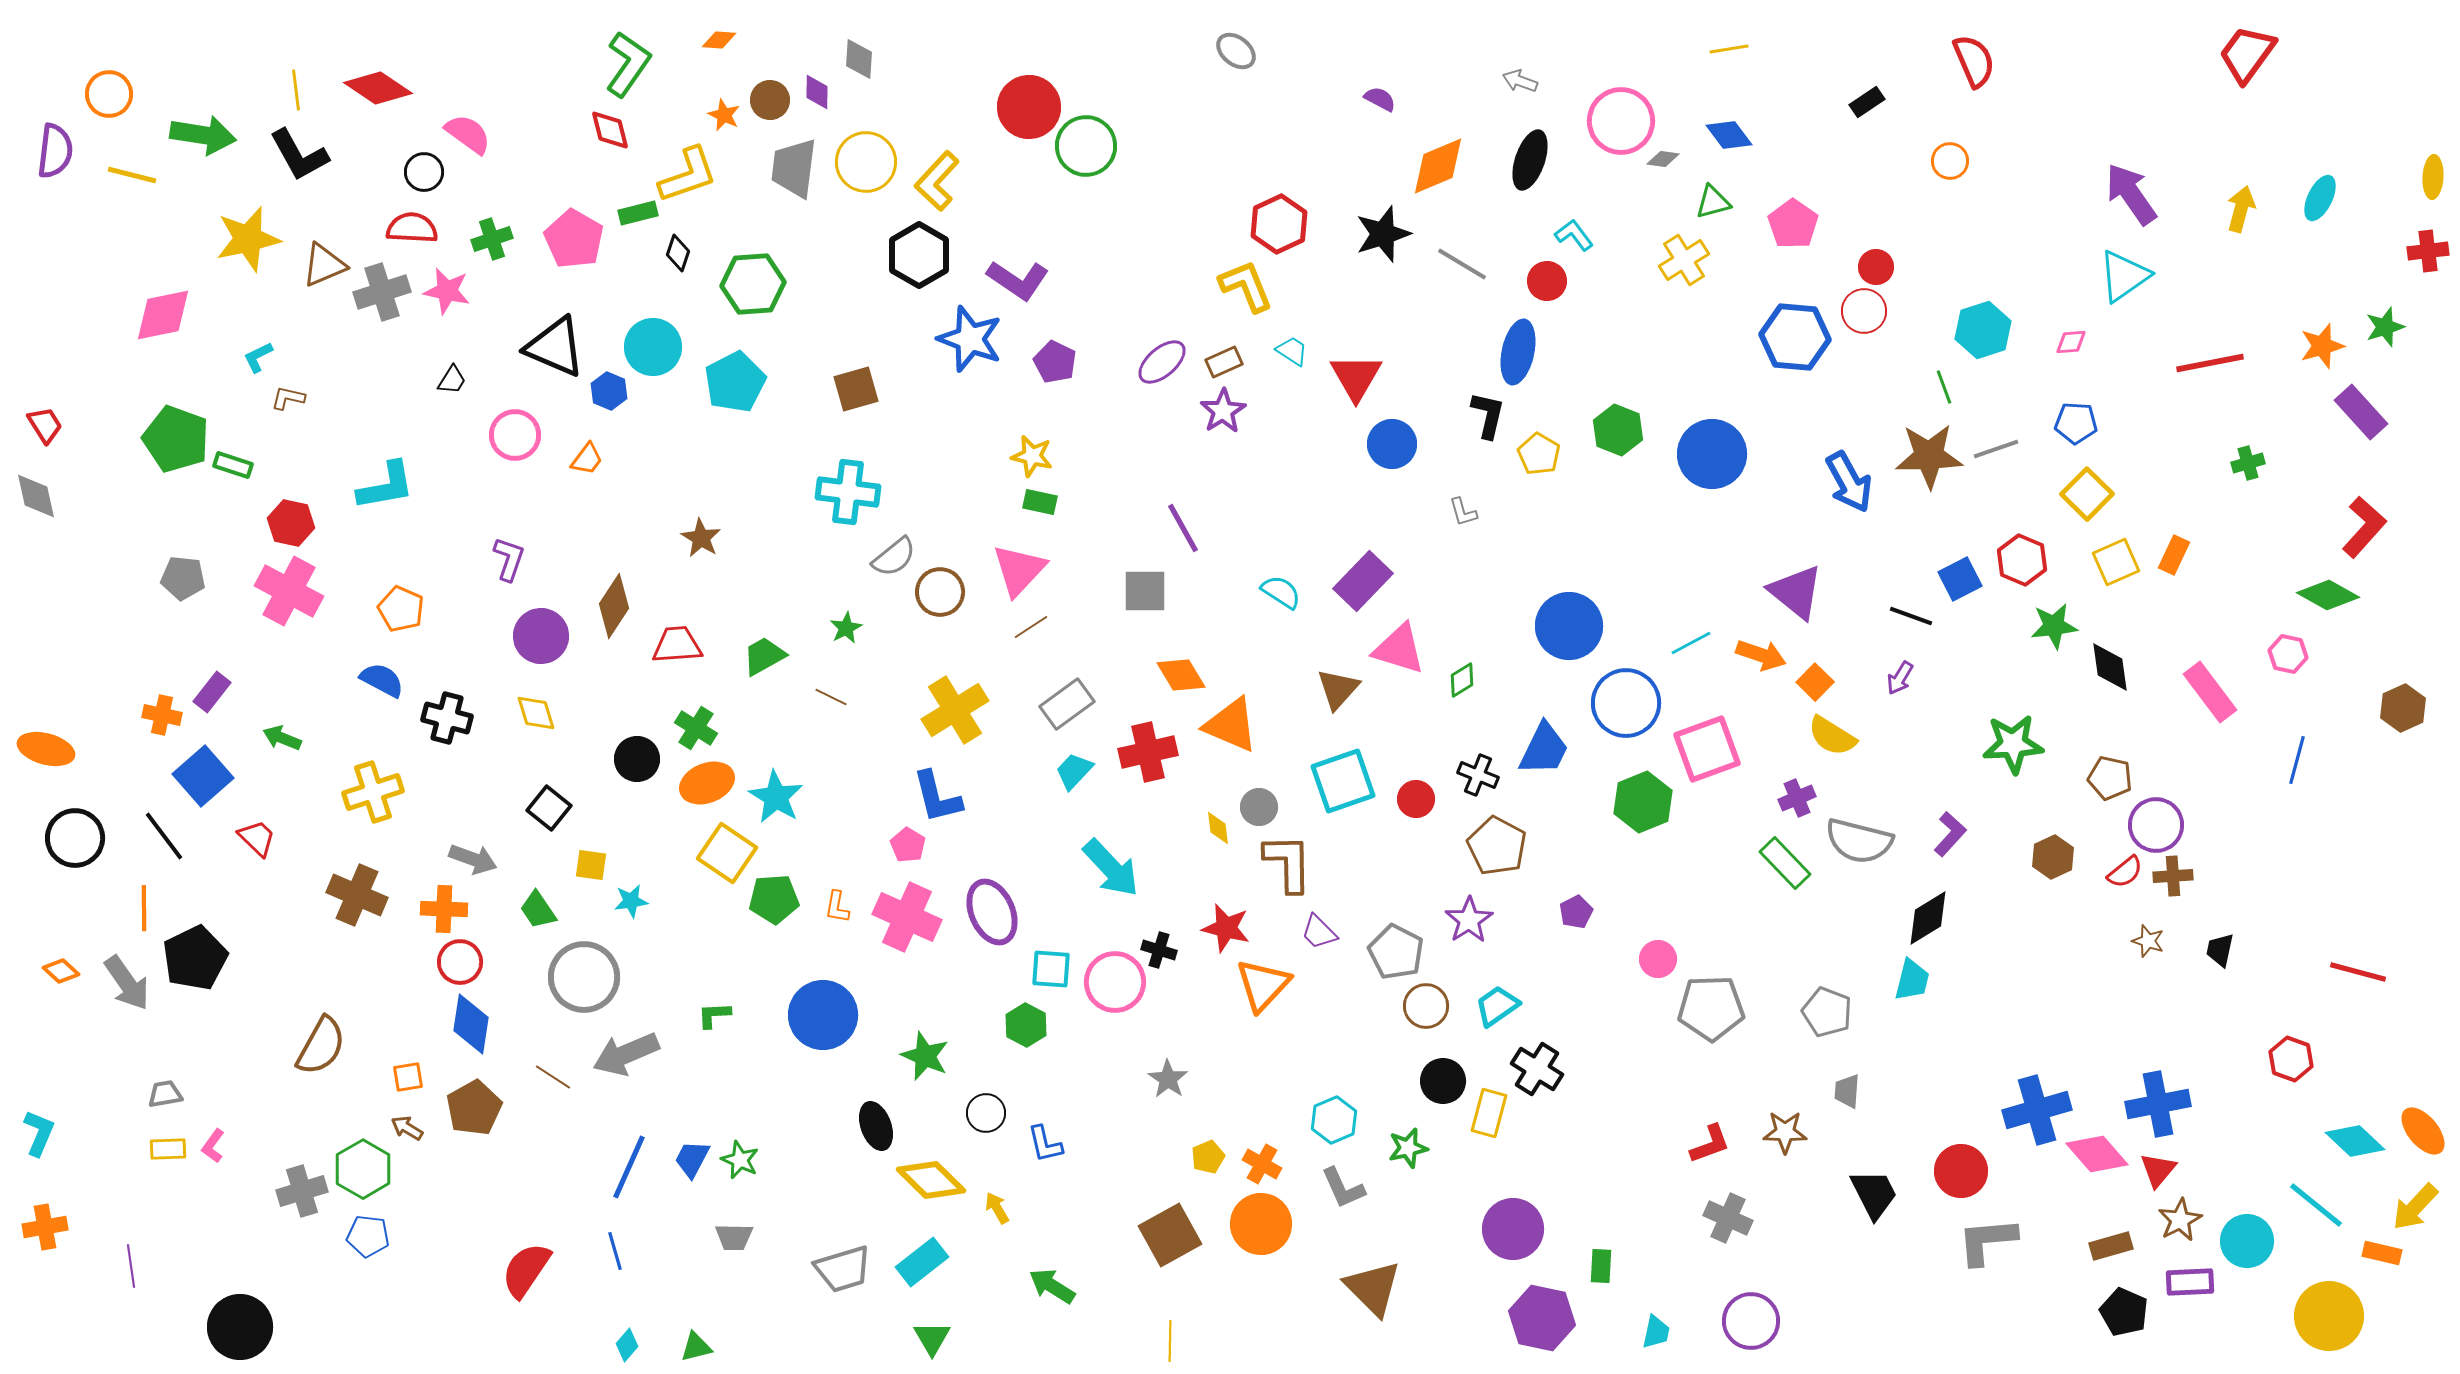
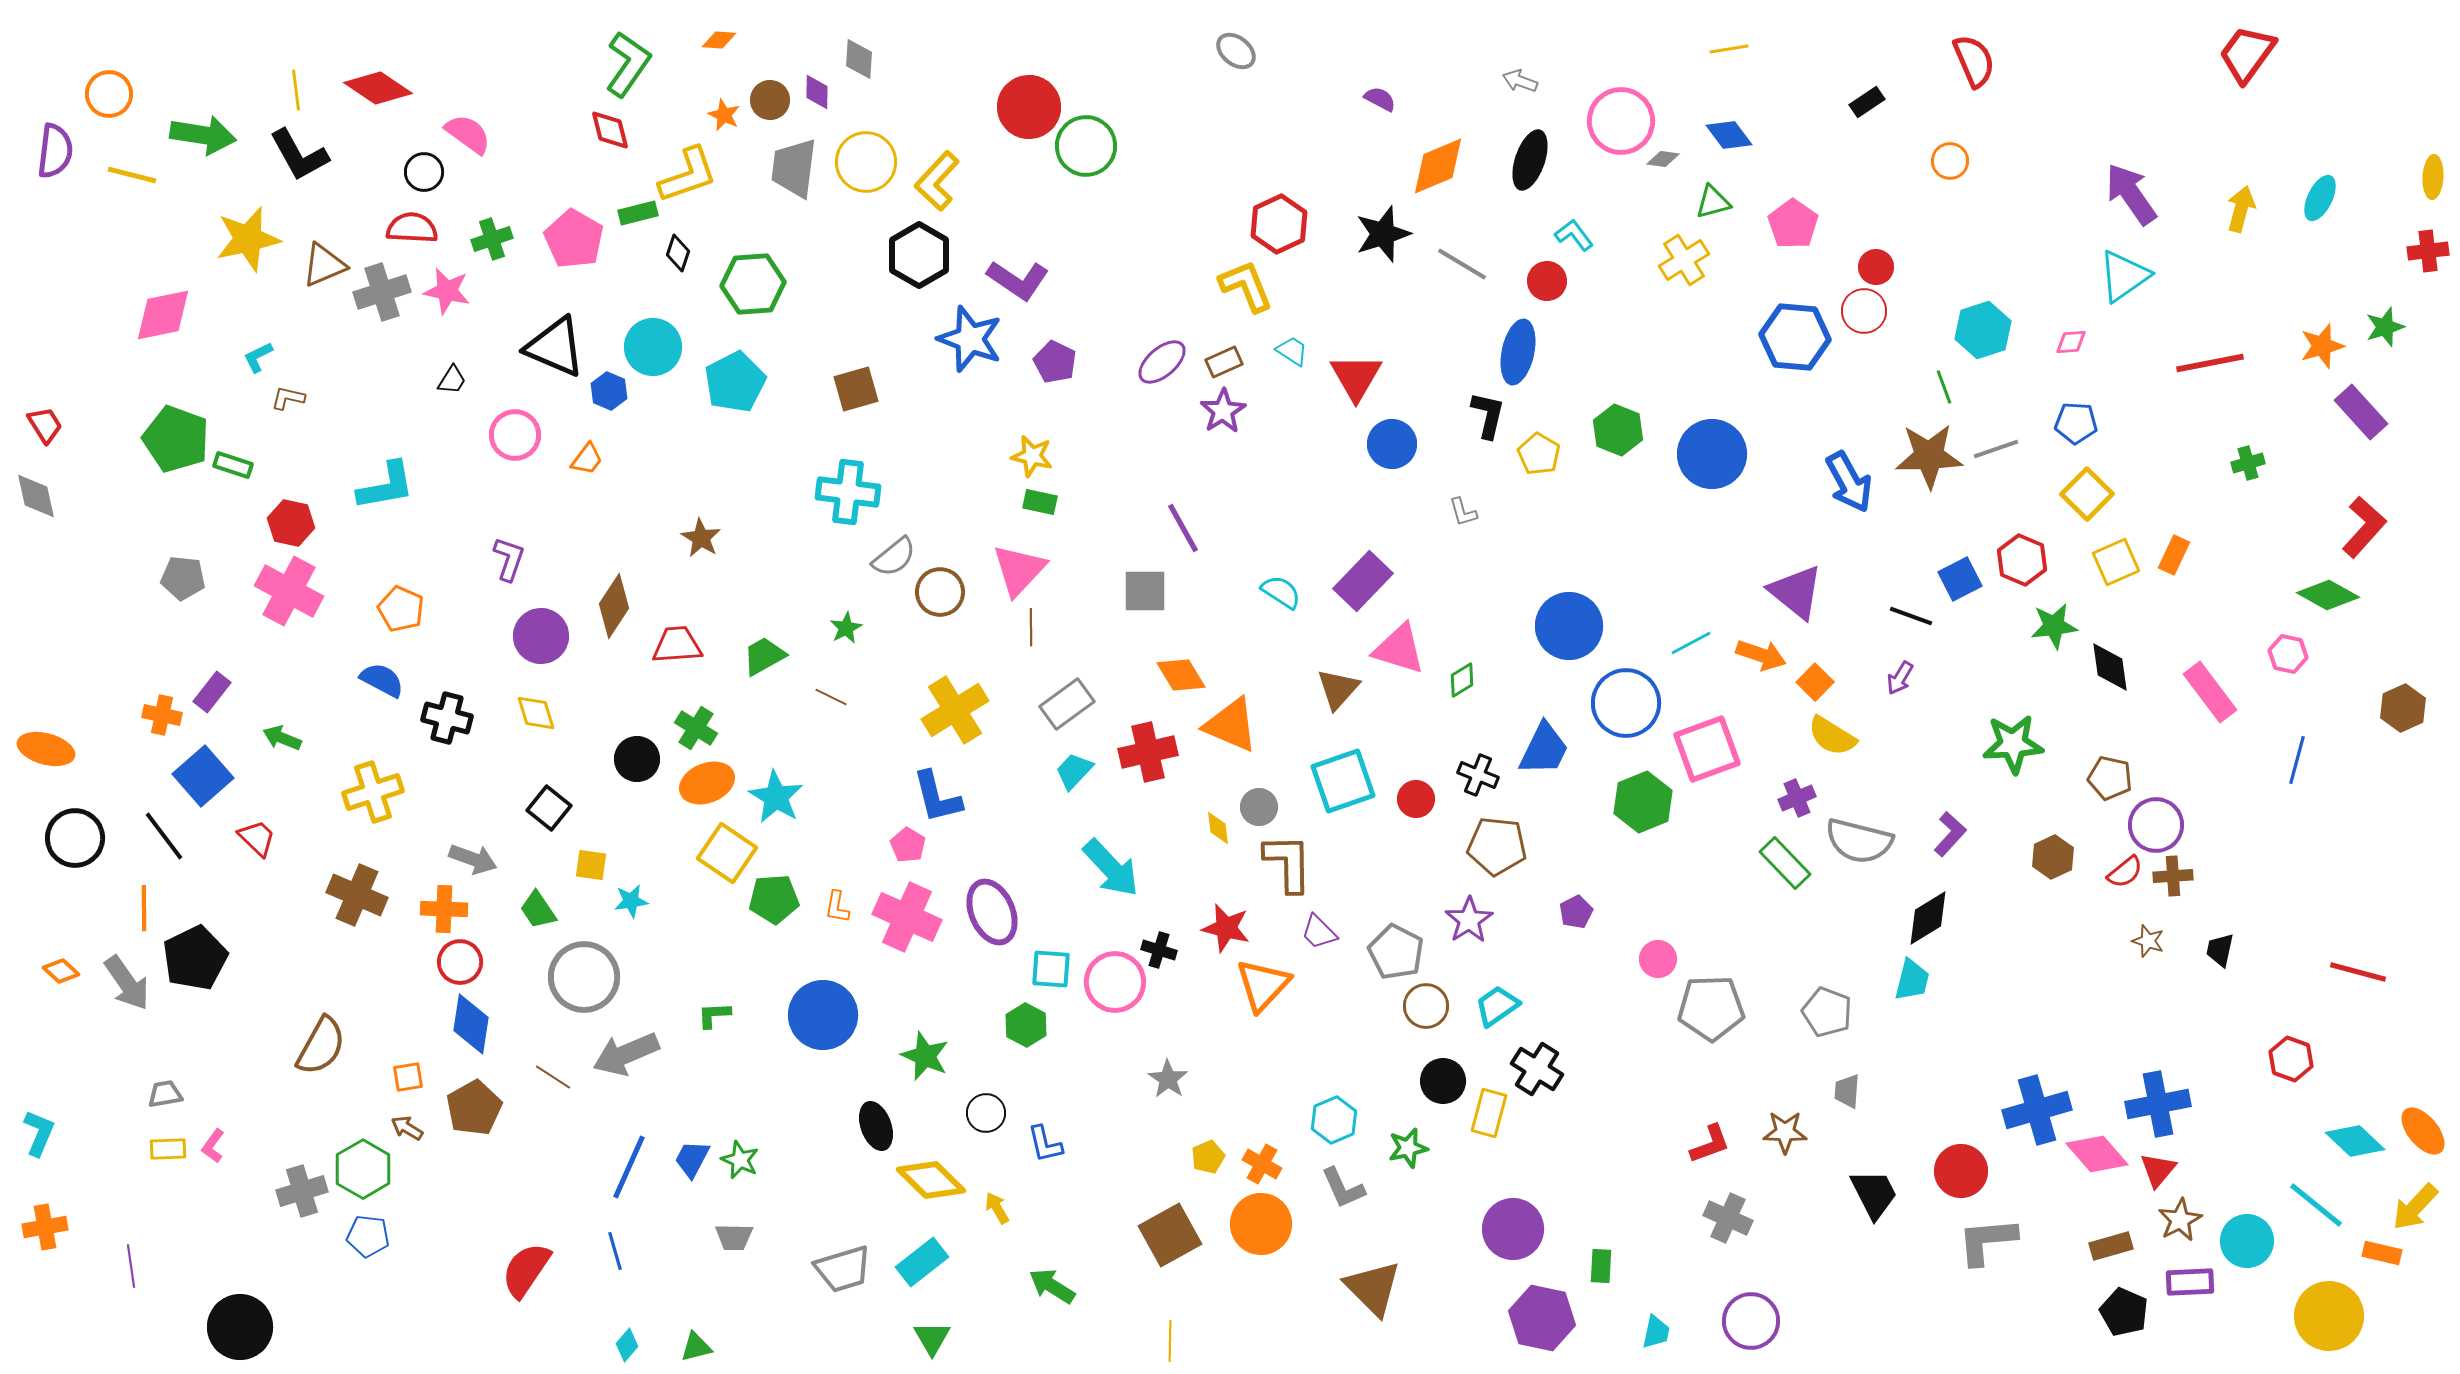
brown line at (1031, 627): rotated 57 degrees counterclockwise
brown pentagon at (1497, 846): rotated 22 degrees counterclockwise
